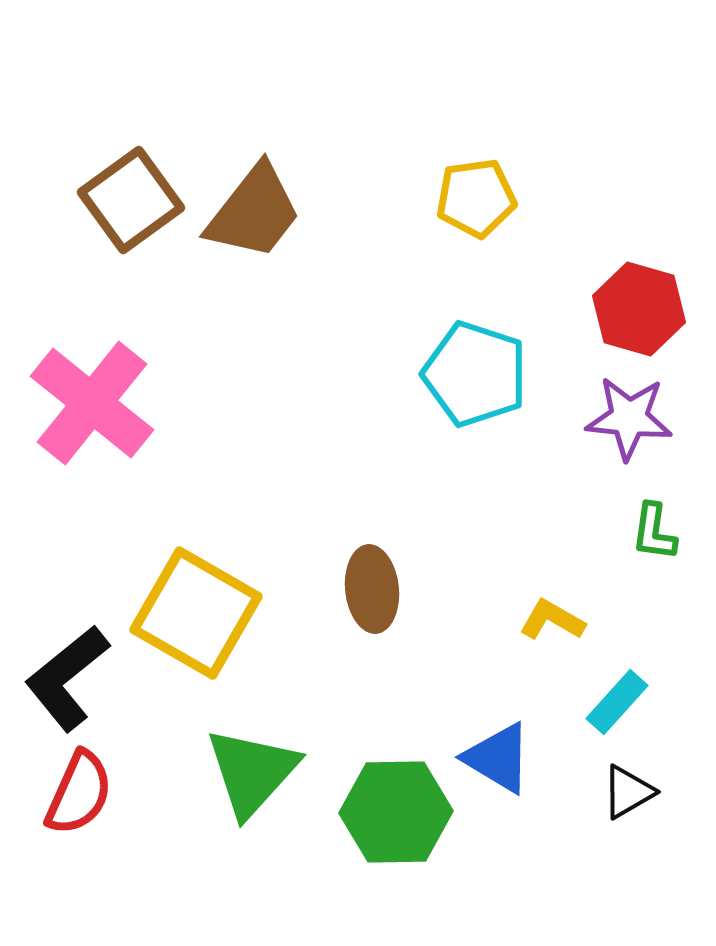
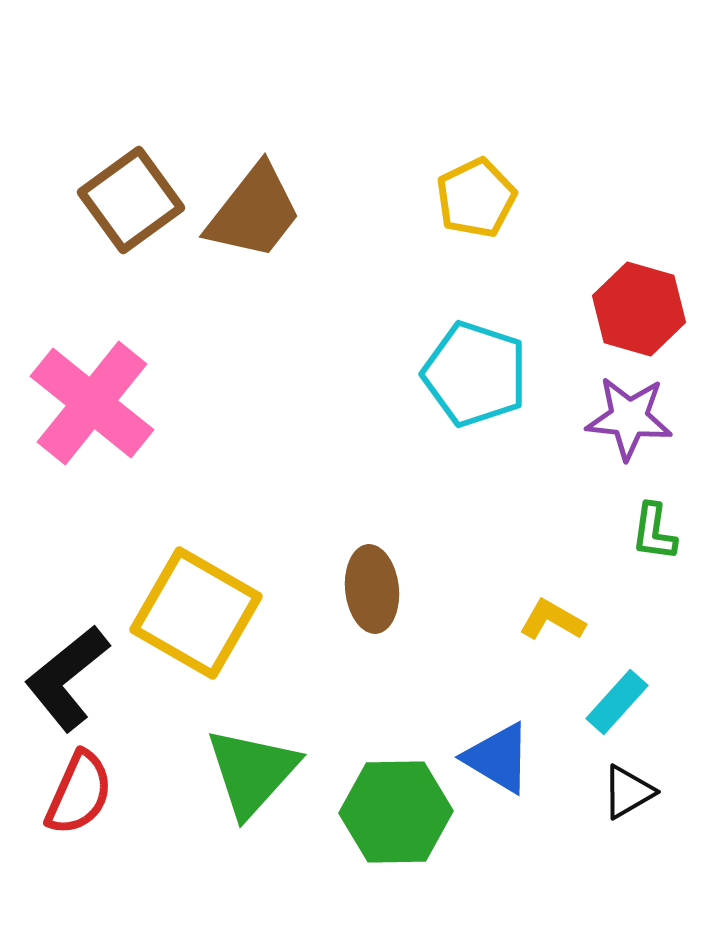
yellow pentagon: rotated 18 degrees counterclockwise
